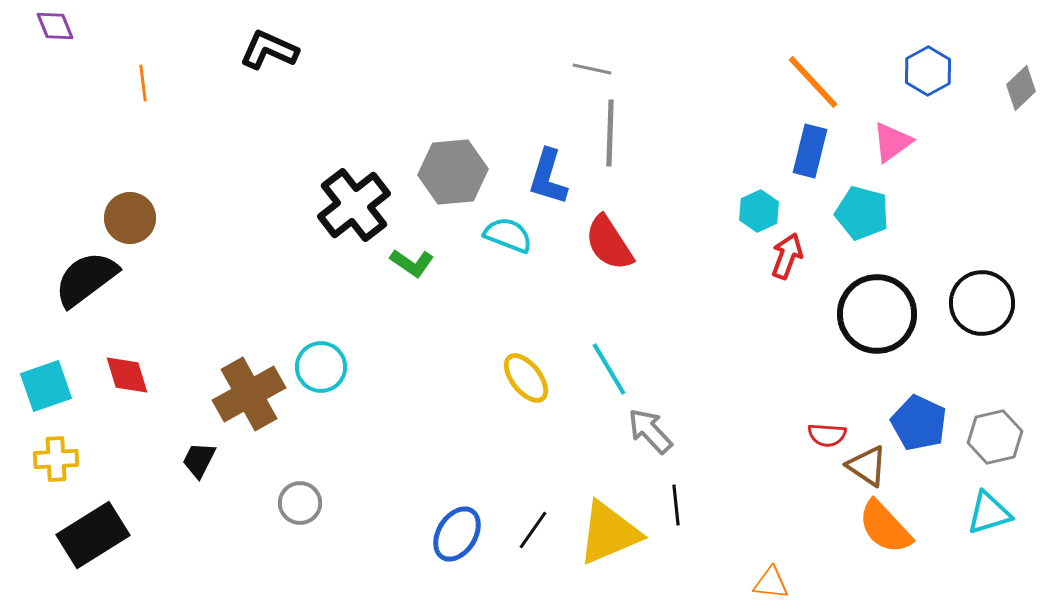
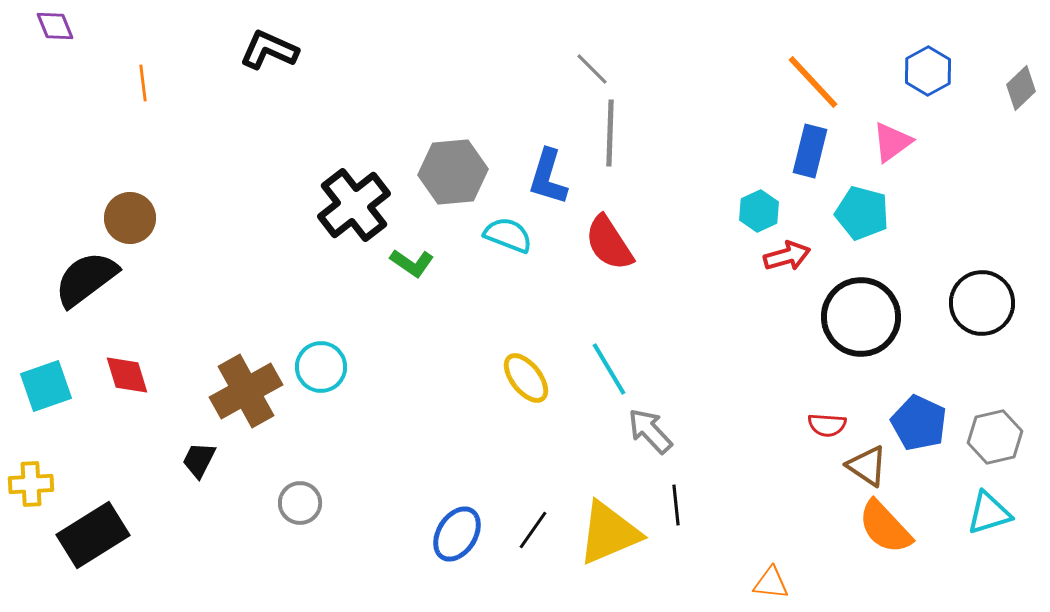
gray line at (592, 69): rotated 33 degrees clockwise
red arrow at (787, 256): rotated 54 degrees clockwise
black circle at (877, 314): moved 16 px left, 3 px down
brown cross at (249, 394): moved 3 px left, 3 px up
red semicircle at (827, 435): moved 10 px up
yellow cross at (56, 459): moved 25 px left, 25 px down
